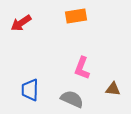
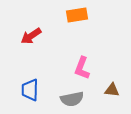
orange rectangle: moved 1 px right, 1 px up
red arrow: moved 10 px right, 13 px down
brown triangle: moved 1 px left, 1 px down
gray semicircle: rotated 145 degrees clockwise
